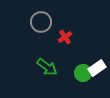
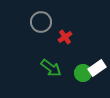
green arrow: moved 4 px right, 1 px down
